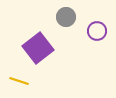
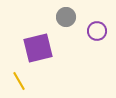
purple square: rotated 24 degrees clockwise
yellow line: rotated 42 degrees clockwise
